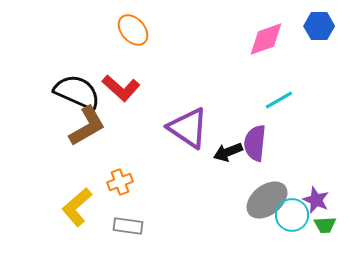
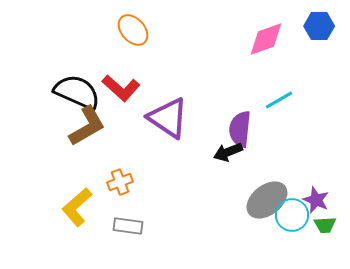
purple triangle: moved 20 px left, 10 px up
purple semicircle: moved 15 px left, 14 px up
